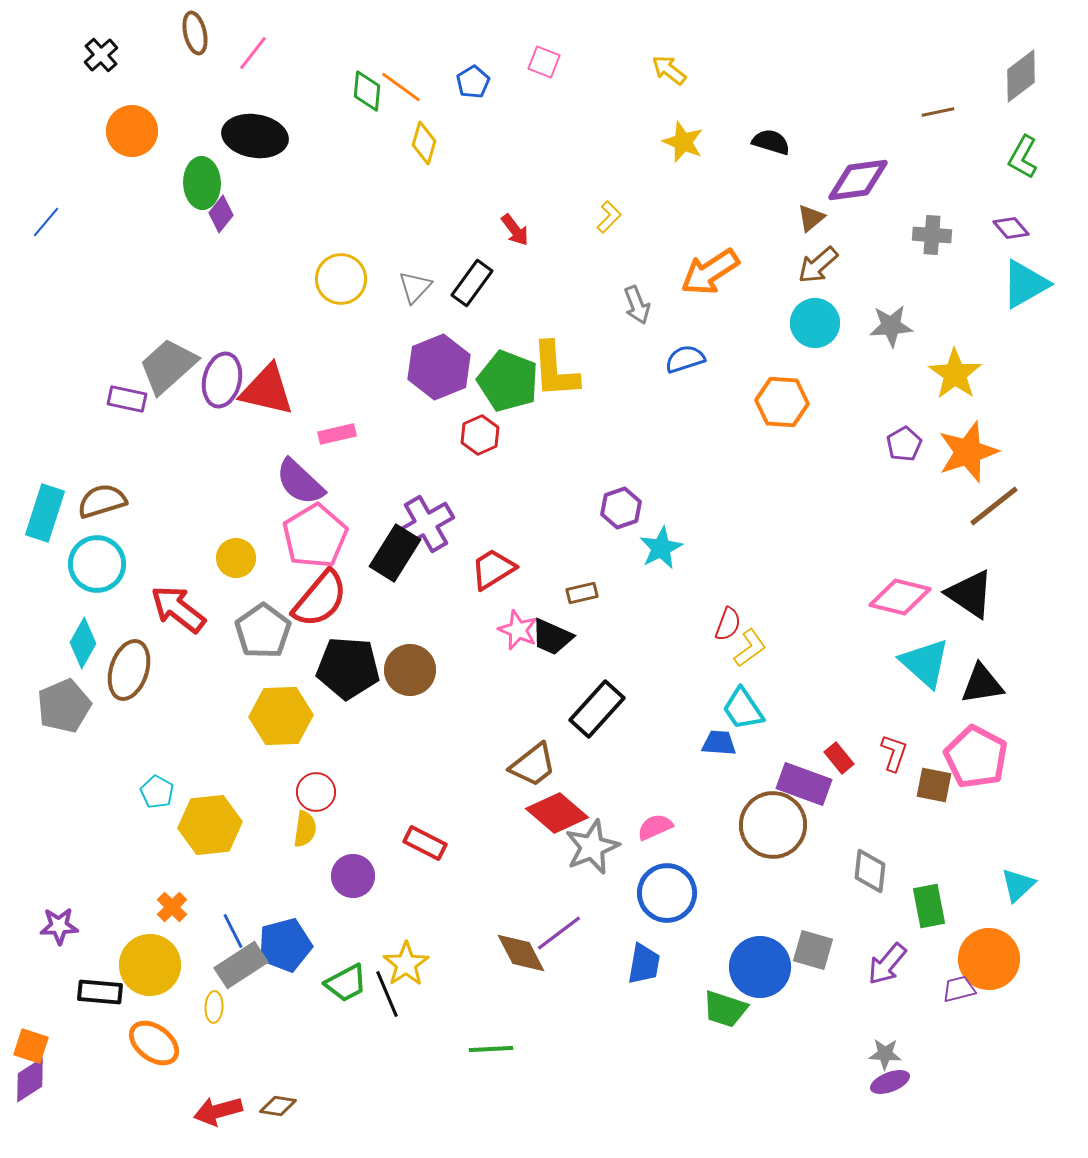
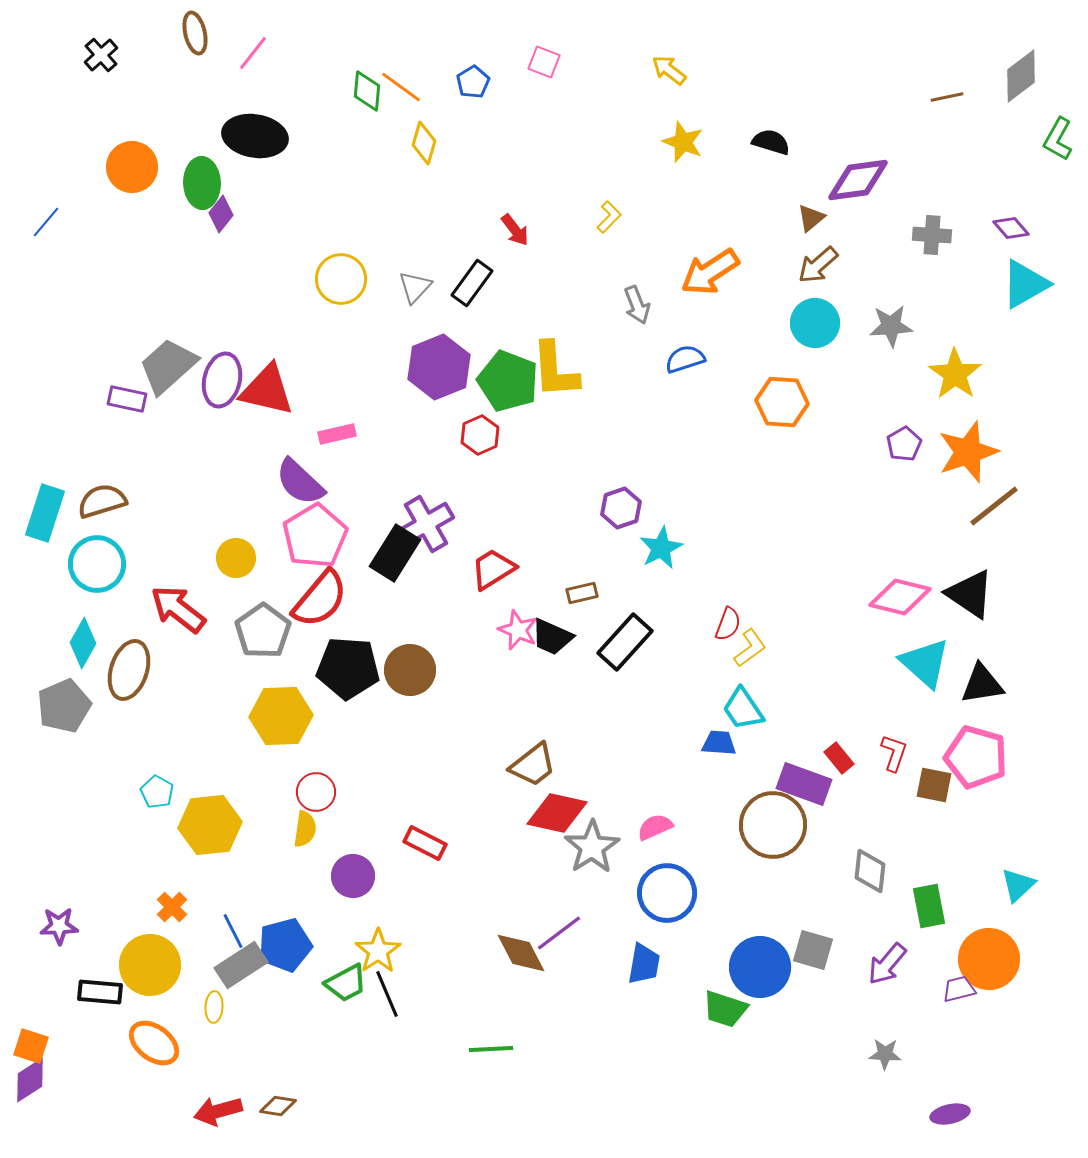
brown line at (938, 112): moved 9 px right, 15 px up
orange circle at (132, 131): moved 36 px down
green L-shape at (1023, 157): moved 35 px right, 18 px up
black rectangle at (597, 709): moved 28 px right, 67 px up
pink pentagon at (976, 757): rotated 12 degrees counterclockwise
red diamond at (557, 813): rotated 28 degrees counterclockwise
gray star at (592, 847): rotated 10 degrees counterclockwise
yellow star at (406, 964): moved 28 px left, 13 px up
purple ellipse at (890, 1082): moved 60 px right, 32 px down; rotated 9 degrees clockwise
